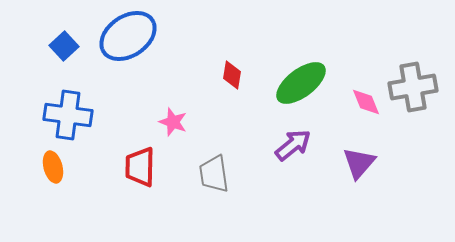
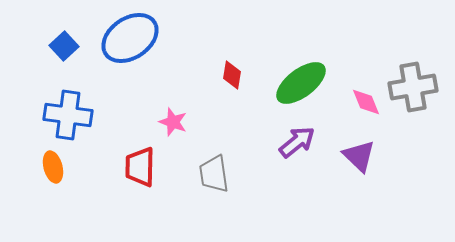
blue ellipse: moved 2 px right, 2 px down
purple arrow: moved 4 px right, 3 px up
purple triangle: moved 7 px up; rotated 27 degrees counterclockwise
